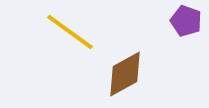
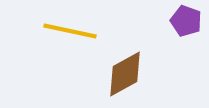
yellow line: moved 1 px up; rotated 24 degrees counterclockwise
